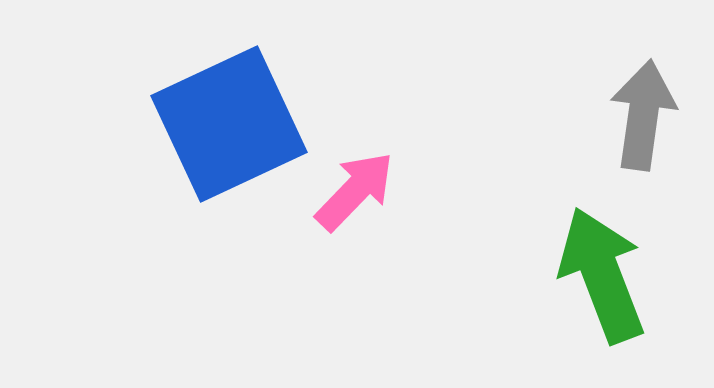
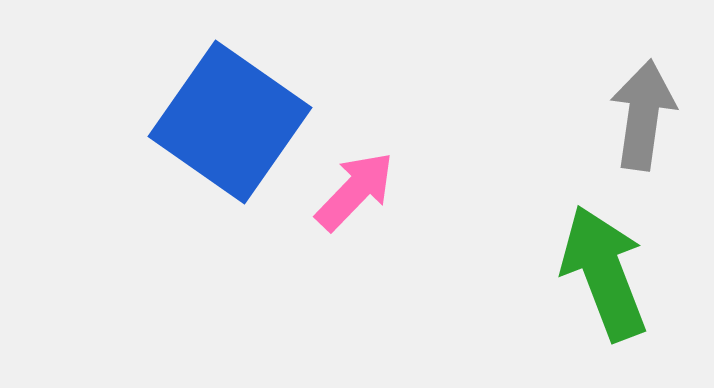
blue square: moved 1 px right, 2 px up; rotated 30 degrees counterclockwise
green arrow: moved 2 px right, 2 px up
